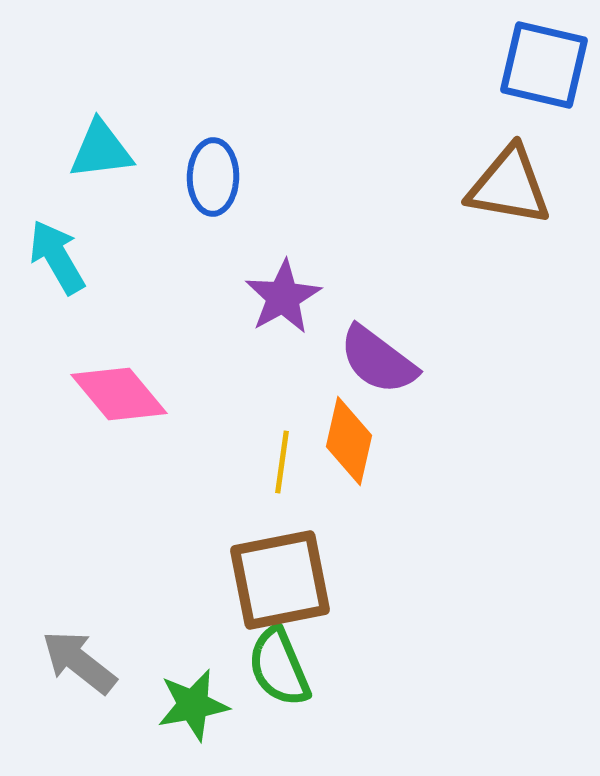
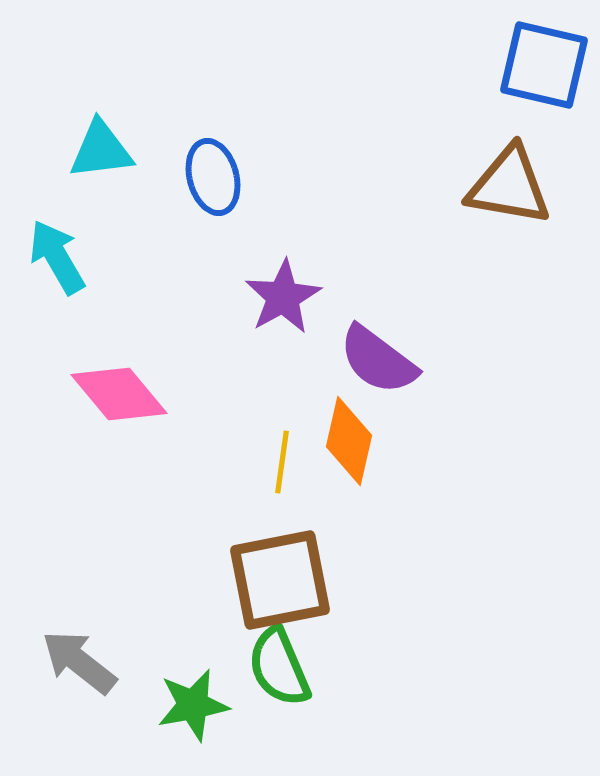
blue ellipse: rotated 16 degrees counterclockwise
